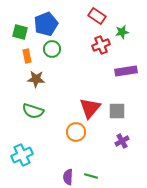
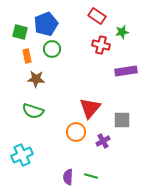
red cross: rotated 36 degrees clockwise
gray square: moved 5 px right, 9 px down
purple cross: moved 19 px left
